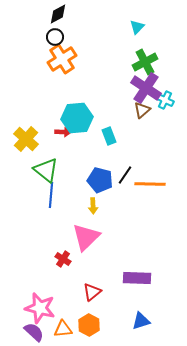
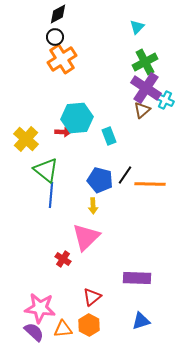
red triangle: moved 5 px down
pink star: rotated 8 degrees counterclockwise
